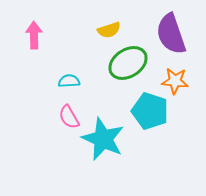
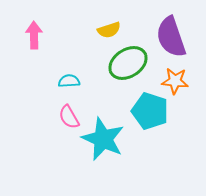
purple semicircle: moved 3 px down
